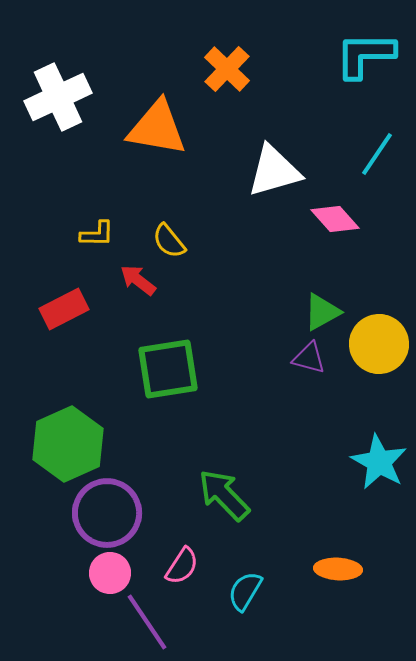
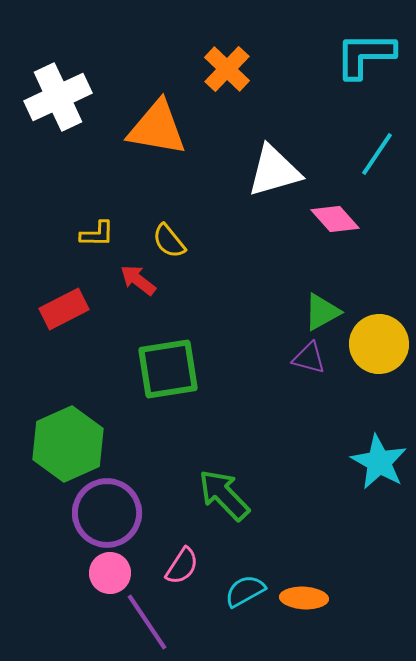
orange ellipse: moved 34 px left, 29 px down
cyan semicircle: rotated 30 degrees clockwise
